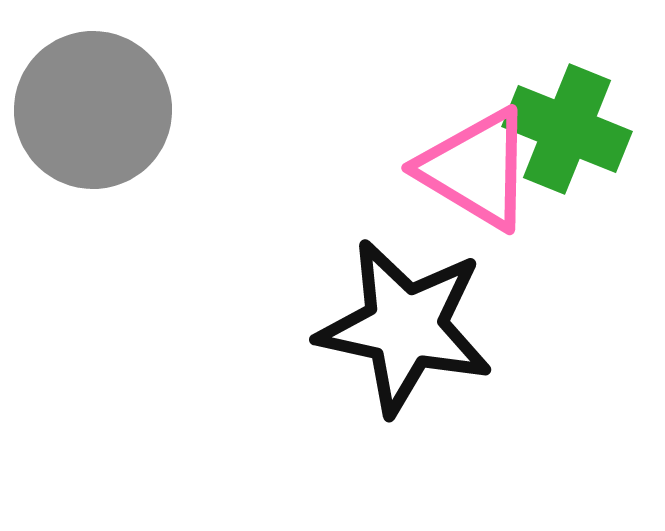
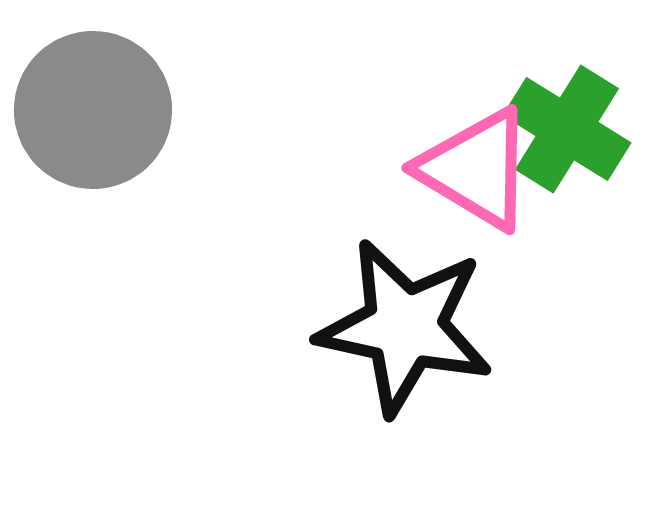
green cross: rotated 10 degrees clockwise
